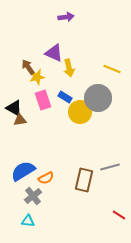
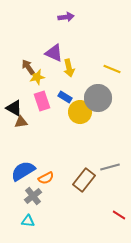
pink rectangle: moved 1 px left, 1 px down
brown triangle: moved 1 px right, 2 px down
brown rectangle: rotated 25 degrees clockwise
